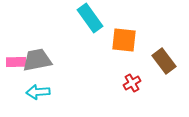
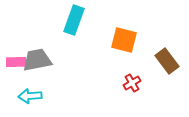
cyan rectangle: moved 16 px left, 2 px down; rotated 56 degrees clockwise
orange square: rotated 8 degrees clockwise
brown rectangle: moved 3 px right
cyan arrow: moved 8 px left, 4 px down
